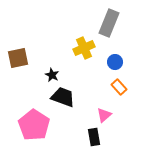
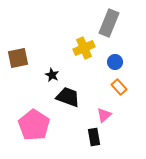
black trapezoid: moved 5 px right
